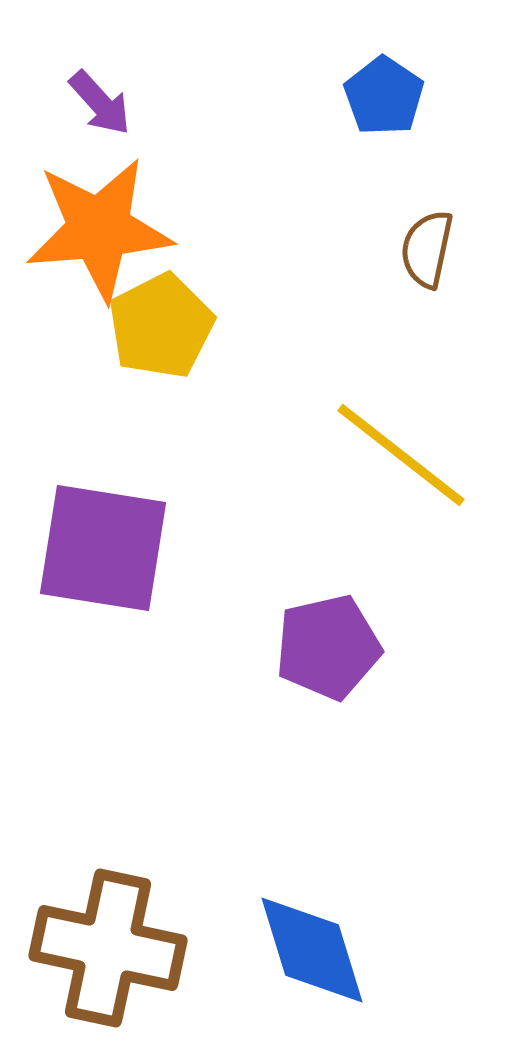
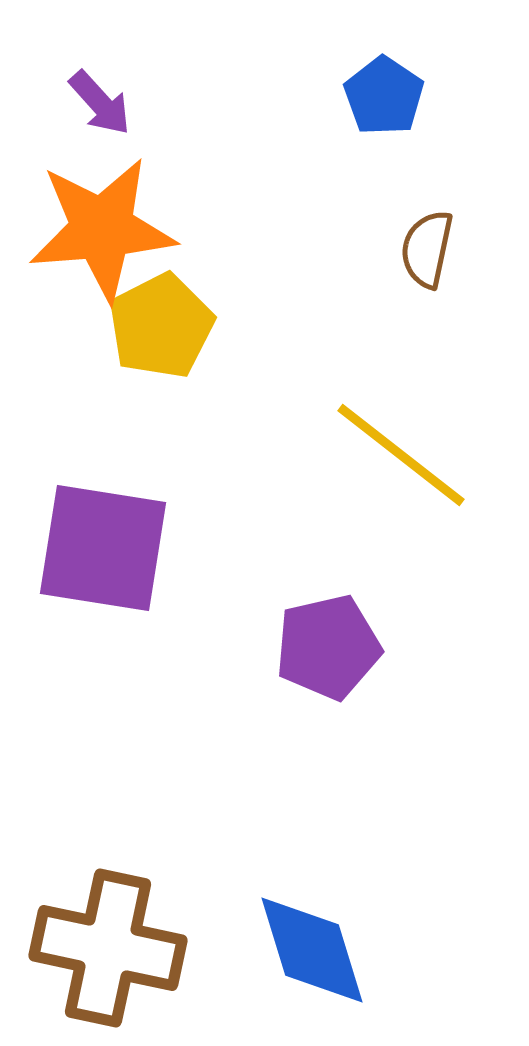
orange star: moved 3 px right
